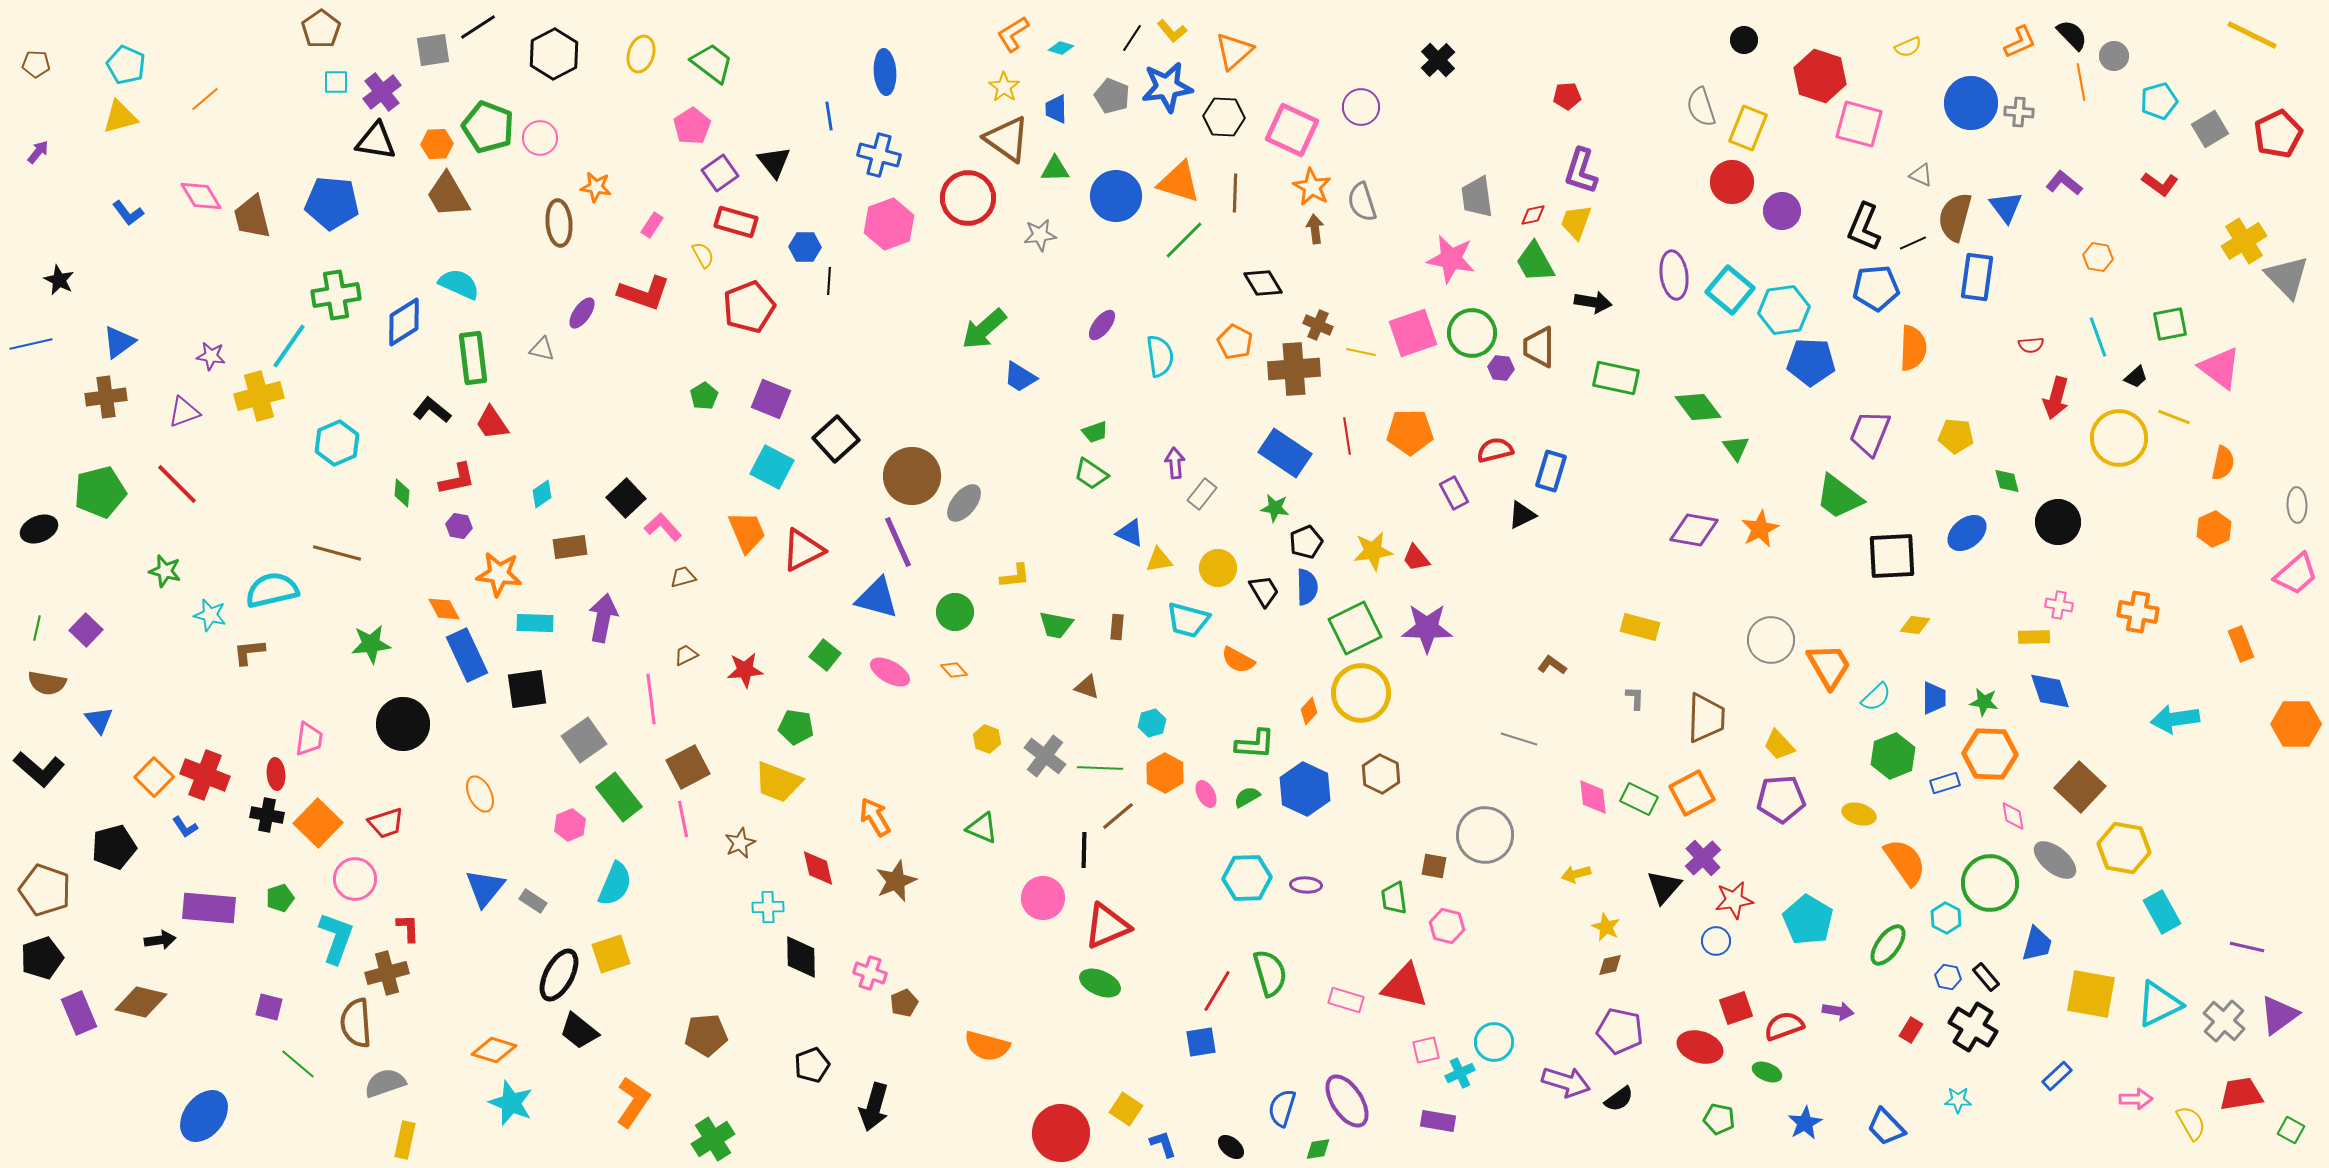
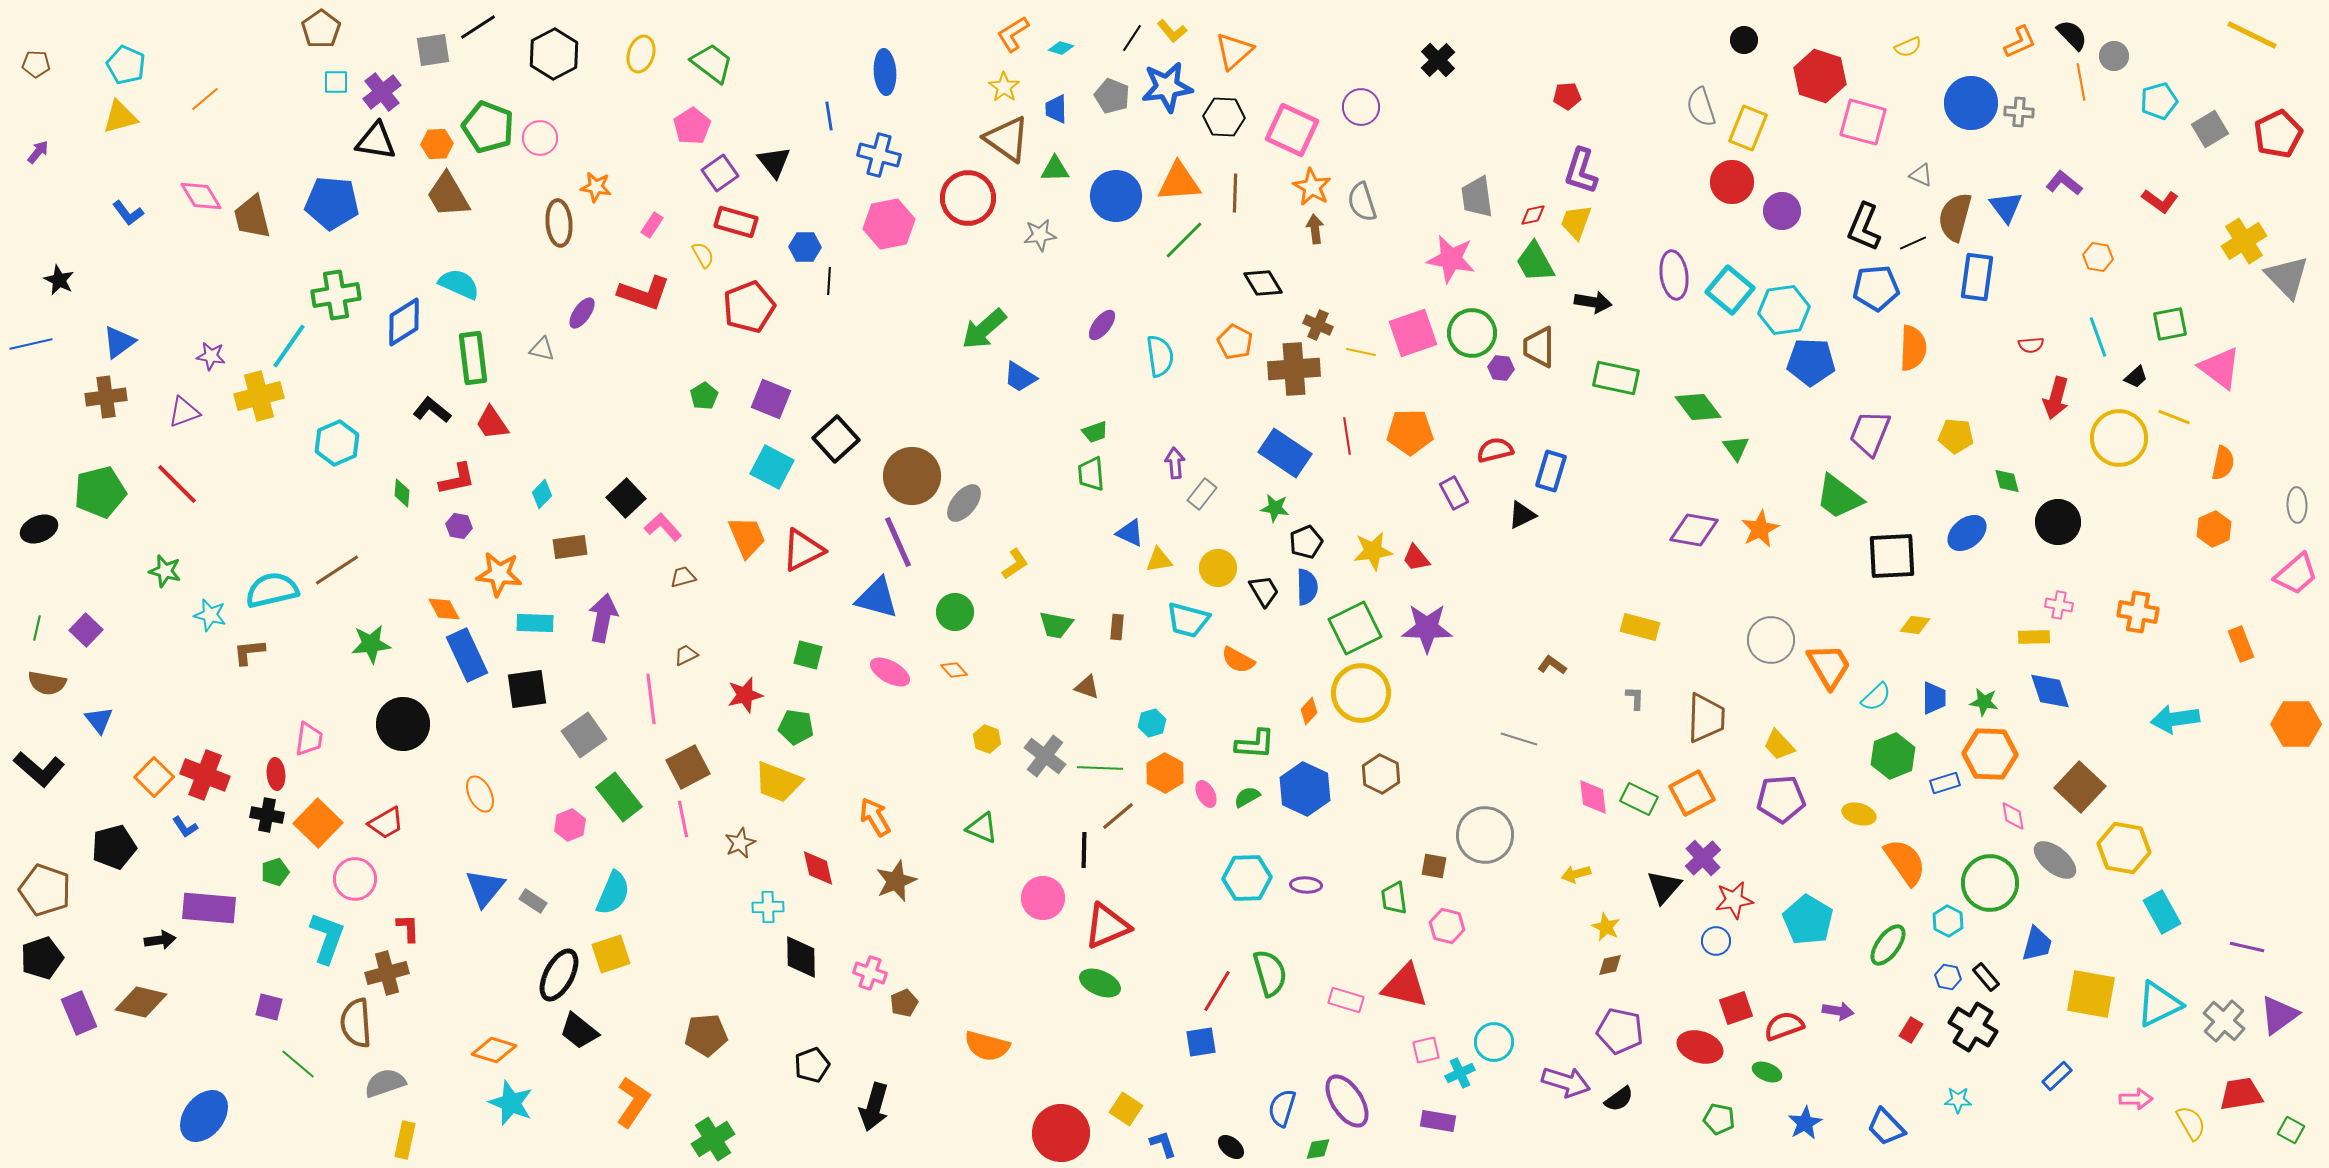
pink square at (1859, 124): moved 4 px right, 2 px up
orange triangle at (1179, 182): rotated 21 degrees counterclockwise
red L-shape at (2160, 184): moved 17 px down
pink hexagon at (889, 224): rotated 9 degrees clockwise
green trapezoid at (1091, 474): rotated 51 degrees clockwise
cyan diamond at (542, 494): rotated 12 degrees counterclockwise
orange trapezoid at (747, 532): moved 5 px down
brown line at (337, 553): moved 17 px down; rotated 48 degrees counterclockwise
yellow L-shape at (1015, 576): moved 12 px up; rotated 28 degrees counterclockwise
green square at (825, 655): moved 17 px left; rotated 24 degrees counterclockwise
red star at (745, 670): moved 25 px down; rotated 9 degrees counterclockwise
gray square at (584, 740): moved 5 px up
red trapezoid at (386, 823): rotated 12 degrees counterclockwise
cyan semicircle at (615, 884): moved 2 px left, 9 px down
green pentagon at (280, 898): moved 5 px left, 26 px up
cyan hexagon at (1946, 918): moved 2 px right, 3 px down
cyan L-shape at (336, 938): moved 9 px left
